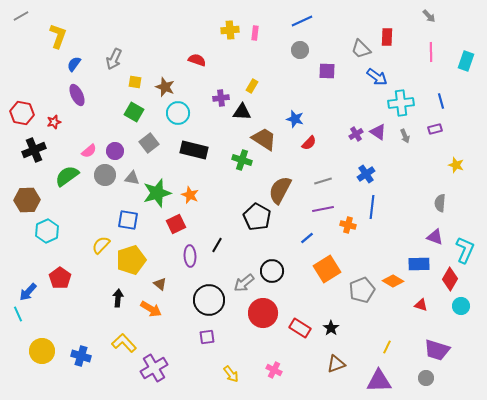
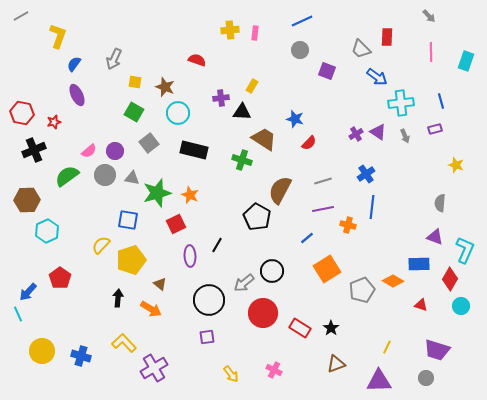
purple square at (327, 71): rotated 18 degrees clockwise
